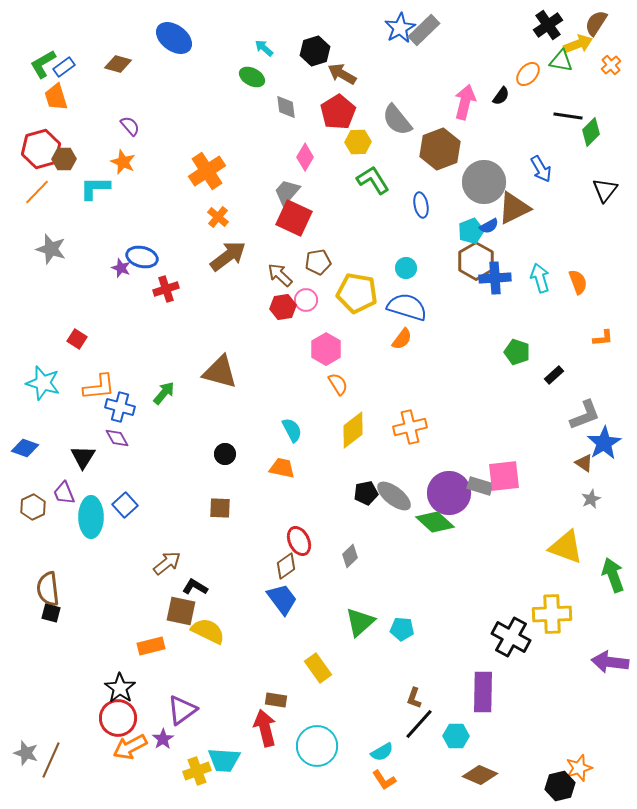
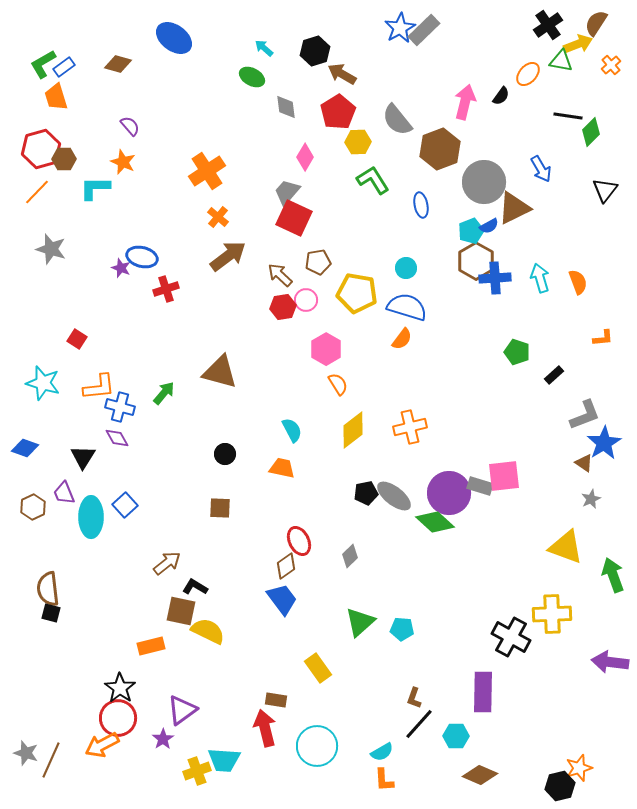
orange arrow at (130, 747): moved 28 px left, 2 px up
orange L-shape at (384, 780): rotated 30 degrees clockwise
